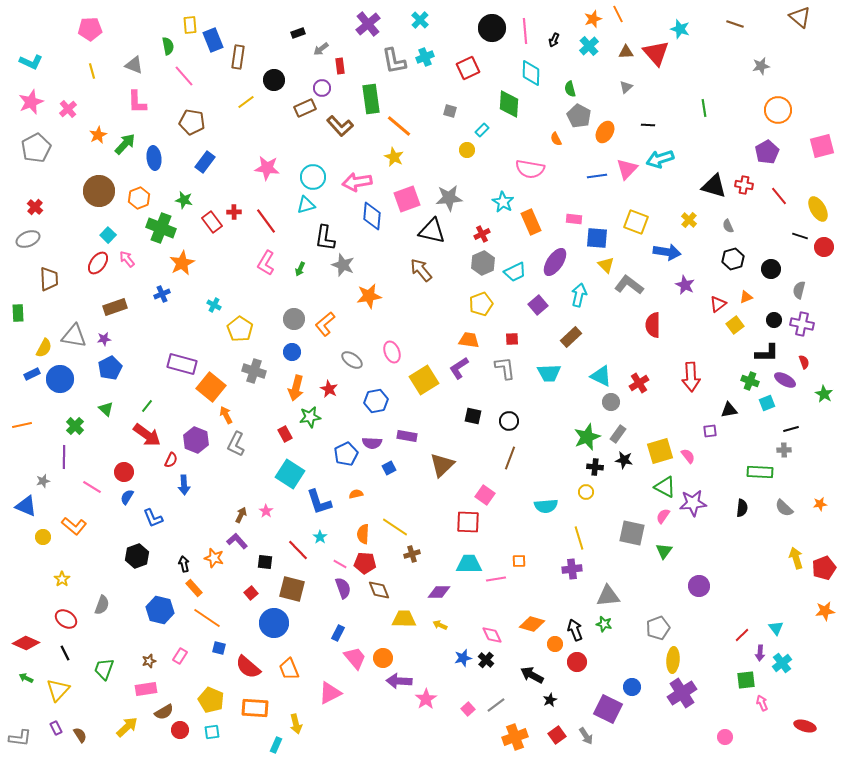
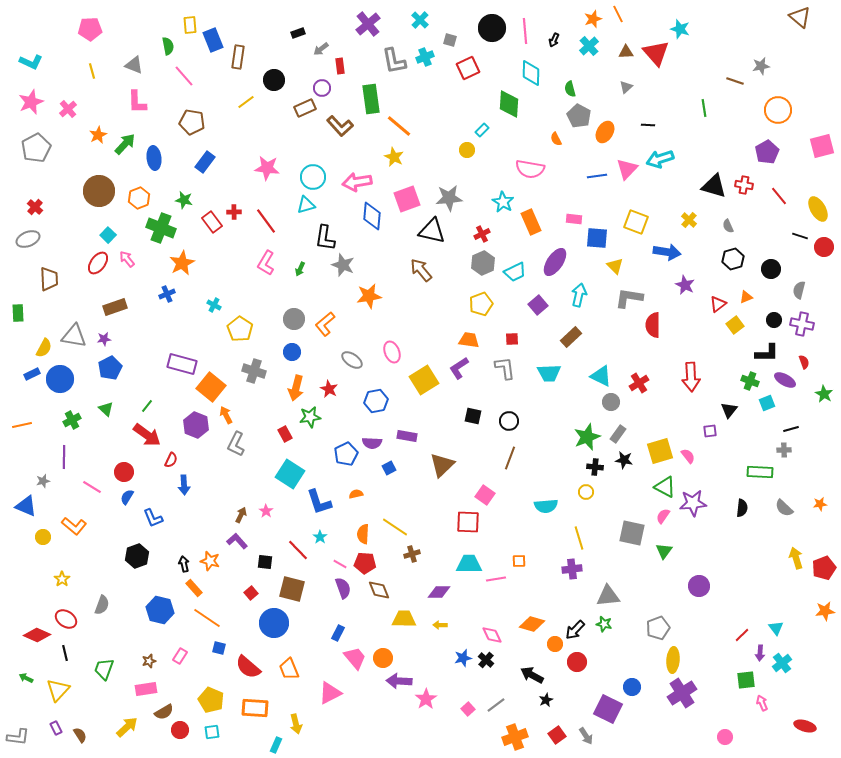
brown line at (735, 24): moved 57 px down
gray square at (450, 111): moved 71 px up
yellow triangle at (606, 265): moved 9 px right, 1 px down
gray L-shape at (629, 285): moved 13 px down; rotated 28 degrees counterclockwise
blue cross at (162, 294): moved 5 px right
black triangle at (729, 410): rotated 42 degrees counterclockwise
green cross at (75, 426): moved 3 px left, 6 px up; rotated 18 degrees clockwise
purple hexagon at (196, 440): moved 15 px up
orange star at (214, 558): moved 4 px left, 3 px down
yellow arrow at (440, 625): rotated 24 degrees counterclockwise
black arrow at (575, 630): rotated 115 degrees counterclockwise
red diamond at (26, 643): moved 11 px right, 8 px up
black line at (65, 653): rotated 14 degrees clockwise
black star at (550, 700): moved 4 px left
gray L-shape at (20, 738): moved 2 px left, 1 px up
